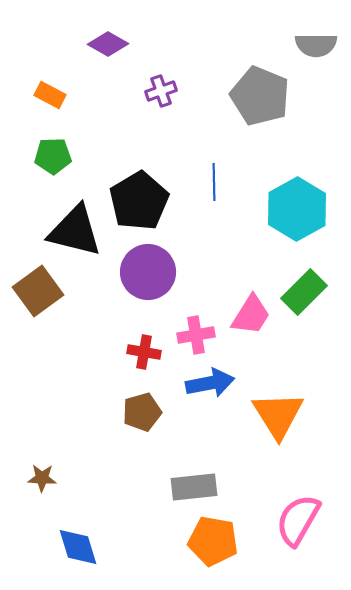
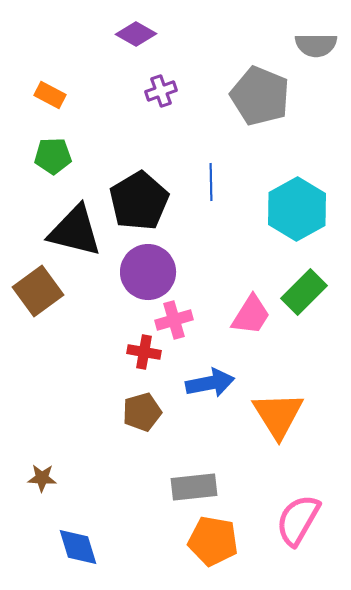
purple diamond: moved 28 px right, 10 px up
blue line: moved 3 px left
pink cross: moved 22 px left, 15 px up; rotated 6 degrees counterclockwise
